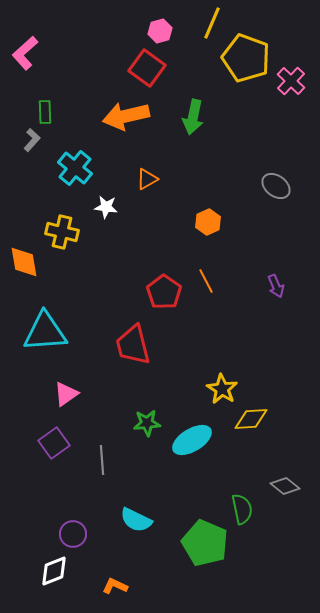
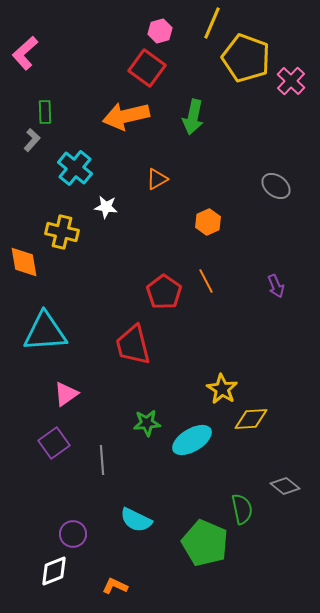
orange triangle: moved 10 px right
